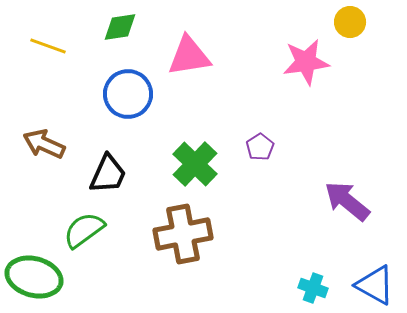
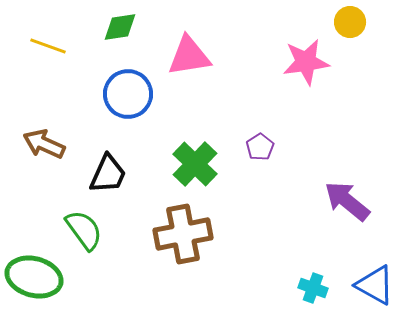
green semicircle: rotated 90 degrees clockwise
